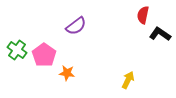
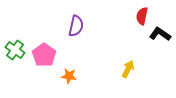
red semicircle: moved 1 px left, 1 px down
purple semicircle: rotated 40 degrees counterclockwise
green cross: moved 2 px left
orange star: moved 2 px right, 3 px down
yellow arrow: moved 11 px up
